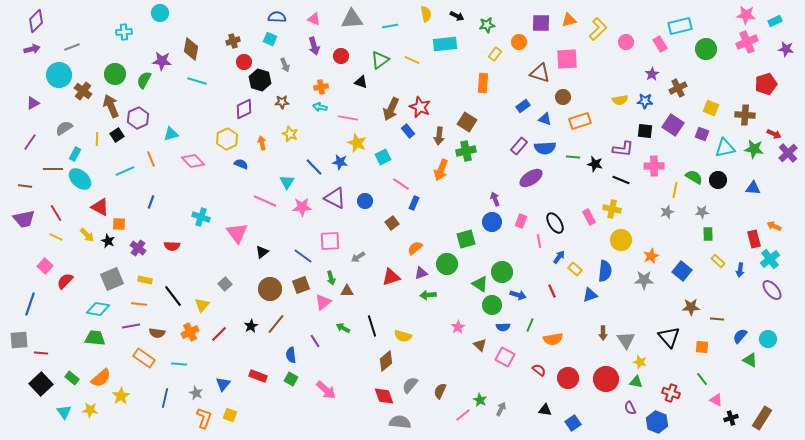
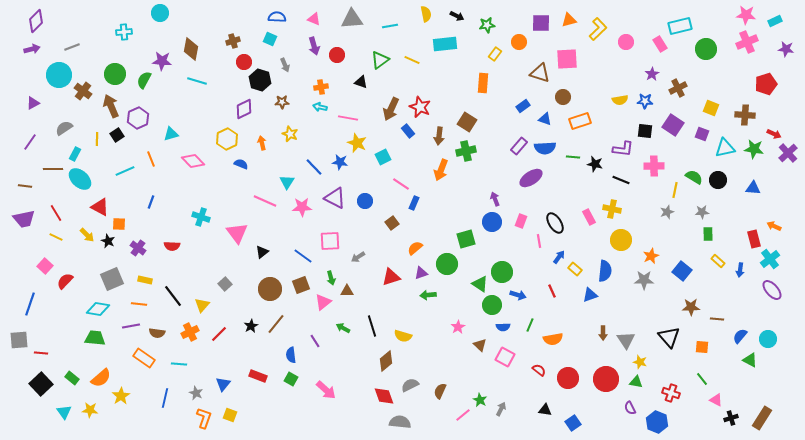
red circle at (341, 56): moved 4 px left, 1 px up
gray semicircle at (410, 385): rotated 24 degrees clockwise
